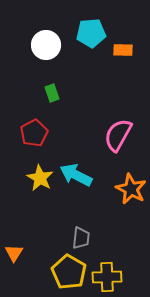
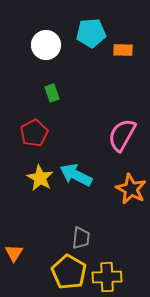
pink semicircle: moved 4 px right
